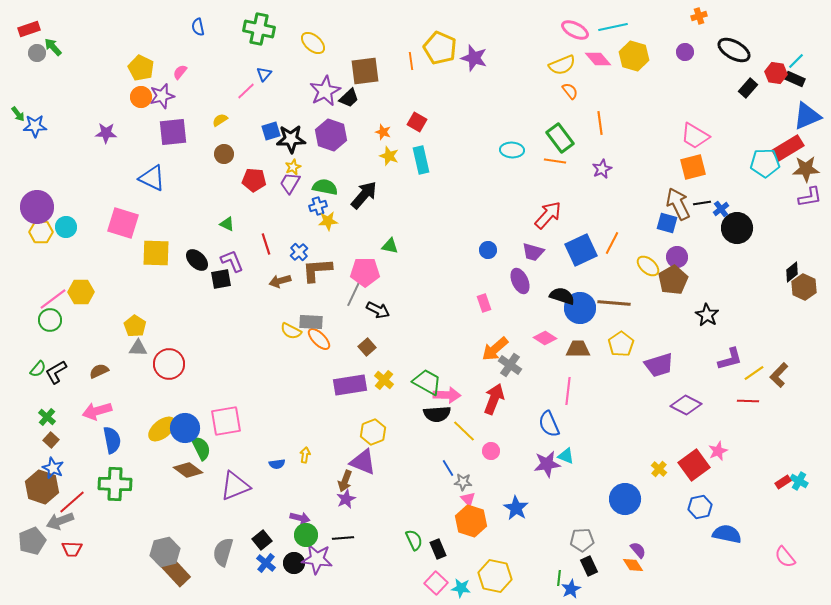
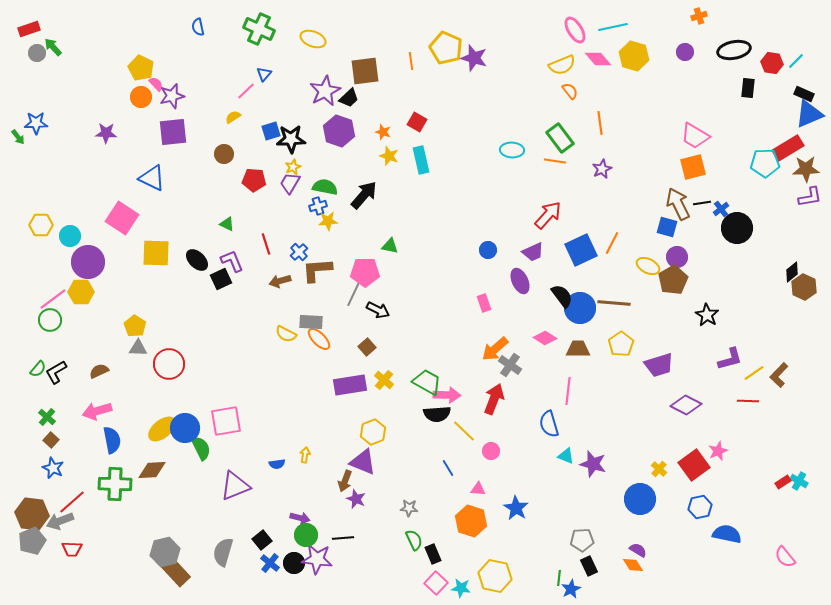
green cross at (259, 29): rotated 12 degrees clockwise
pink ellipse at (575, 30): rotated 32 degrees clockwise
yellow ellipse at (313, 43): moved 4 px up; rotated 20 degrees counterclockwise
yellow pentagon at (440, 48): moved 6 px right
black ellipse at (734, 50): rotated 40 degrees counterclockwise
pink semicircle at (180, 72): moved 24 px left, 12 px down; rotated 98 degrees clockwise
red hexagon at (776, 73): moved 4 px left, 10 px up
black rectangle at (795, 79): moved 9 px right, 15 px down
black rectangle at (748, 88): rotated 36 degrees counterclockwise
purple star at (162, 96): moved 10 px right
green arrow at (18, 114): moved 23 px down
blue triangle at (807, 116): moved 2 px right, 2 px up
yellow semicircle at (220, 120): moved 13 px right, 3 px up
blue star at (35, 126): moved 1 px right, 3 px up
purple hexagon at (331, 135): moved 8 px right, 4 px up
purple circle at (37, 207): moved 51 px right, 55 px down
pink square at (123, 223): moved 1 px left, 5 px up; rotated 16 degrees clockwise
blue square at (667, 223): moved 4 px down
cyan circle at (66, 227): moved 4 px right, 9 px down
yellow hexagon at (41, 232): moved 7 px up
purple trapezoid at (533, 252): rotated 40 degrees counterclockwise
yellow ellipse at (648, 266): rotated 15 degrees counterclockwise
black square at (221, 279): rotated 15 degrees counterclockwise
black semicircle at (562, 296): rotated 35 degrees clockwise
yellow semicircle at (291, 331): moved 5 px left, 3 px down
blue semicircle at (549, 424): rotated 8 degrees clockwise
purple star at (547, 464): moved 46 px right; rotated 24 degrees clockwise
brown diamond at (188, 470): moved 36 px left; rotated 40 degrees counterclockwise
gray star at (463, 482): moved 54 px left, 26 px down
brown hexagon at (42, 487): moved 10 px left, 27 px down; rotated 12 degrees counterclockwise
purple star at (346, 499): moved 10 px right; rotated 24 degrees counterclockwise
pink triangle at (468, 499): moved 10 px right, 10 px up; rotated 42 degrees counterclockwise
blue circle at (625, 499): moved 15 px right
black rectangle at (438, 549): moved 5 px left, 5 px down
purple semicircle at (638, 550): rotated 18 degrees counterclockwise
blue cross at (266, 563): moved 4 px right
